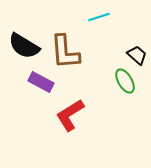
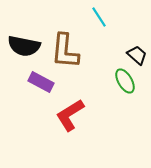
cyan line: rotated 75 degrees clockwise
black semicircle: rotated 20 degrees counterclockwise
brown L-shape: moved 1 px up; rotated 9 degrees clockwise
